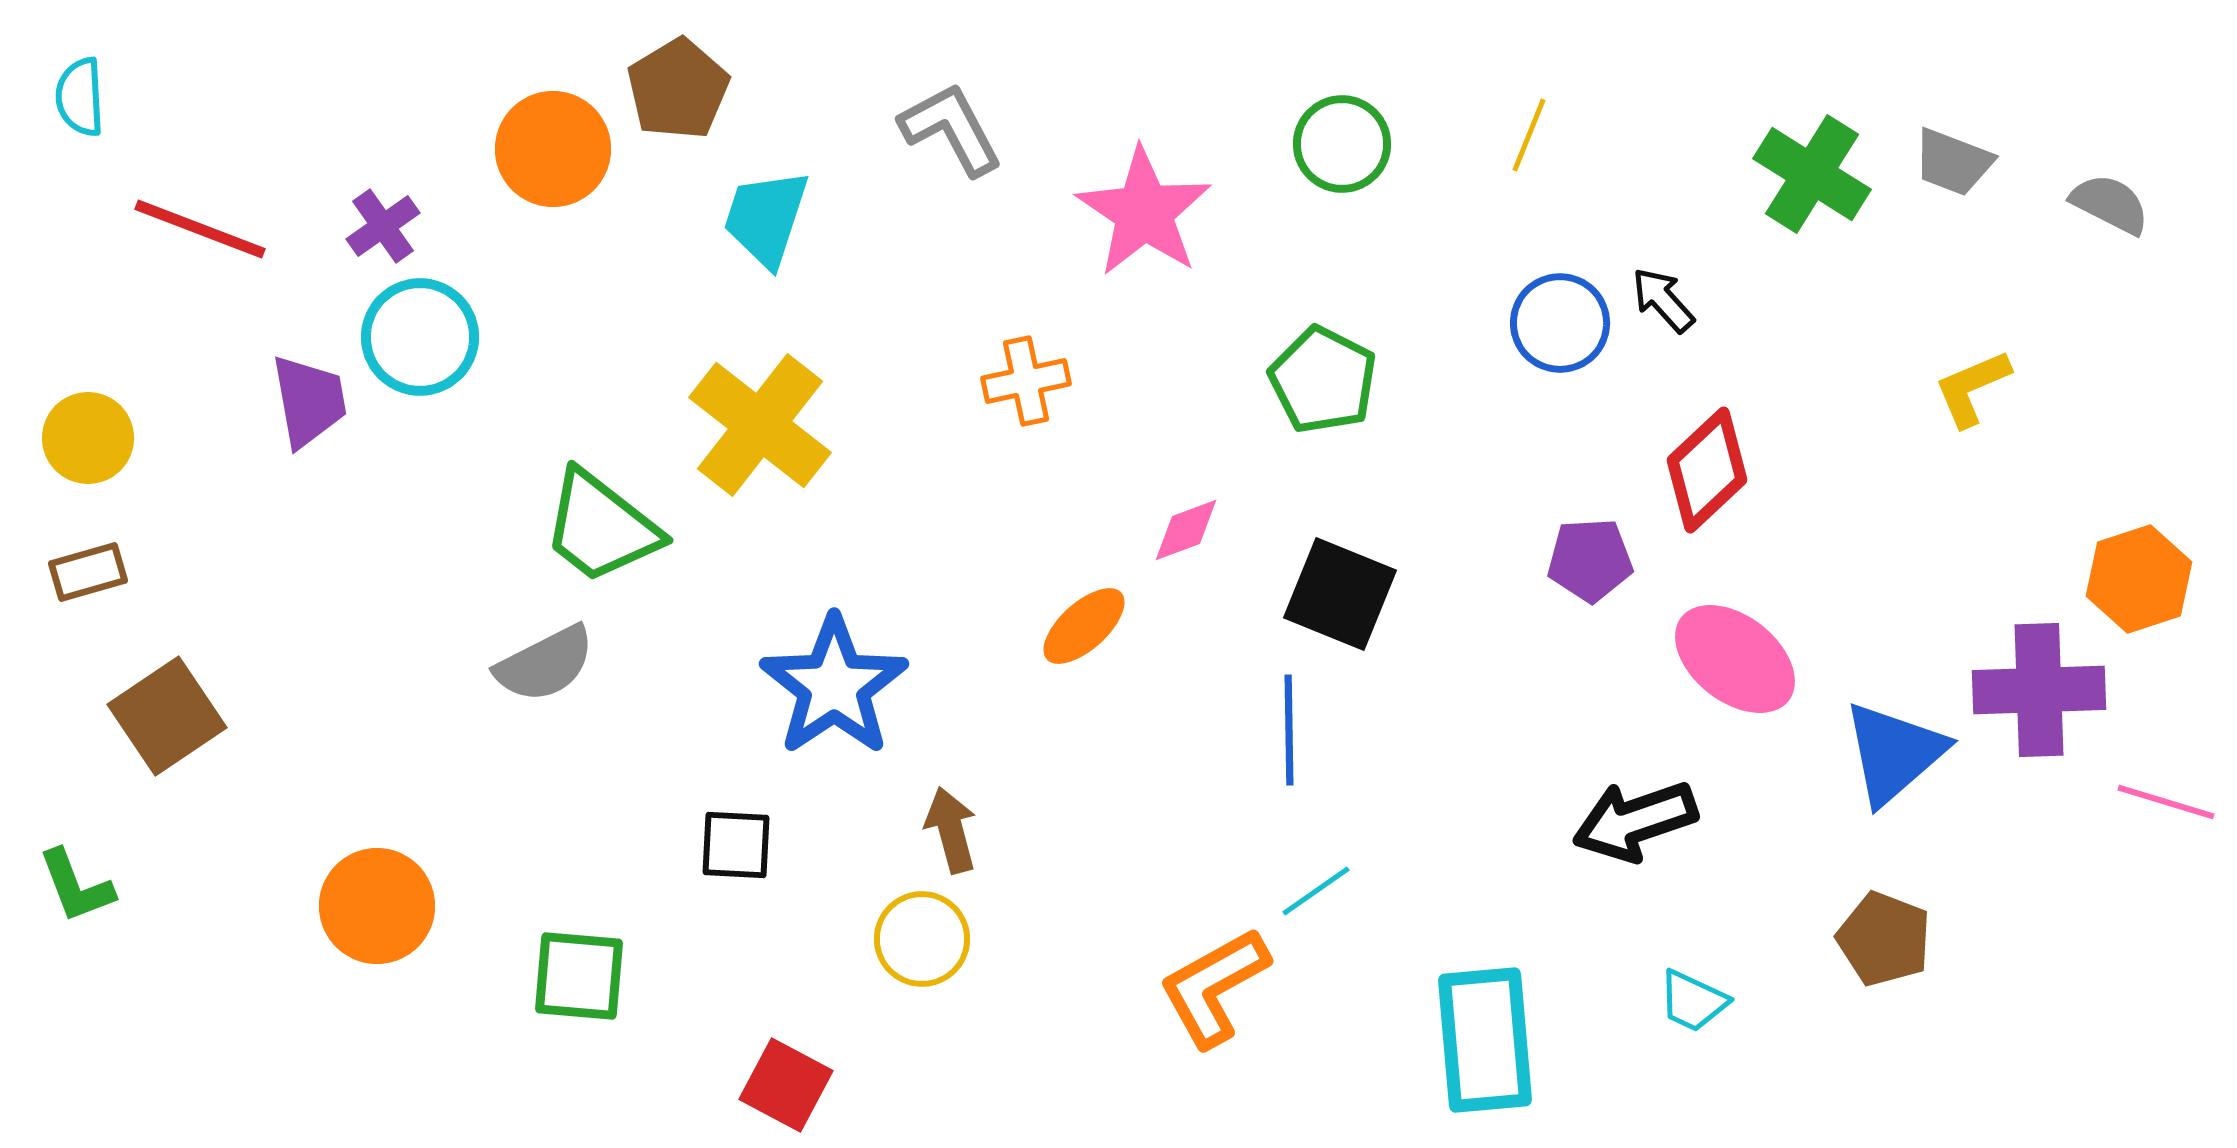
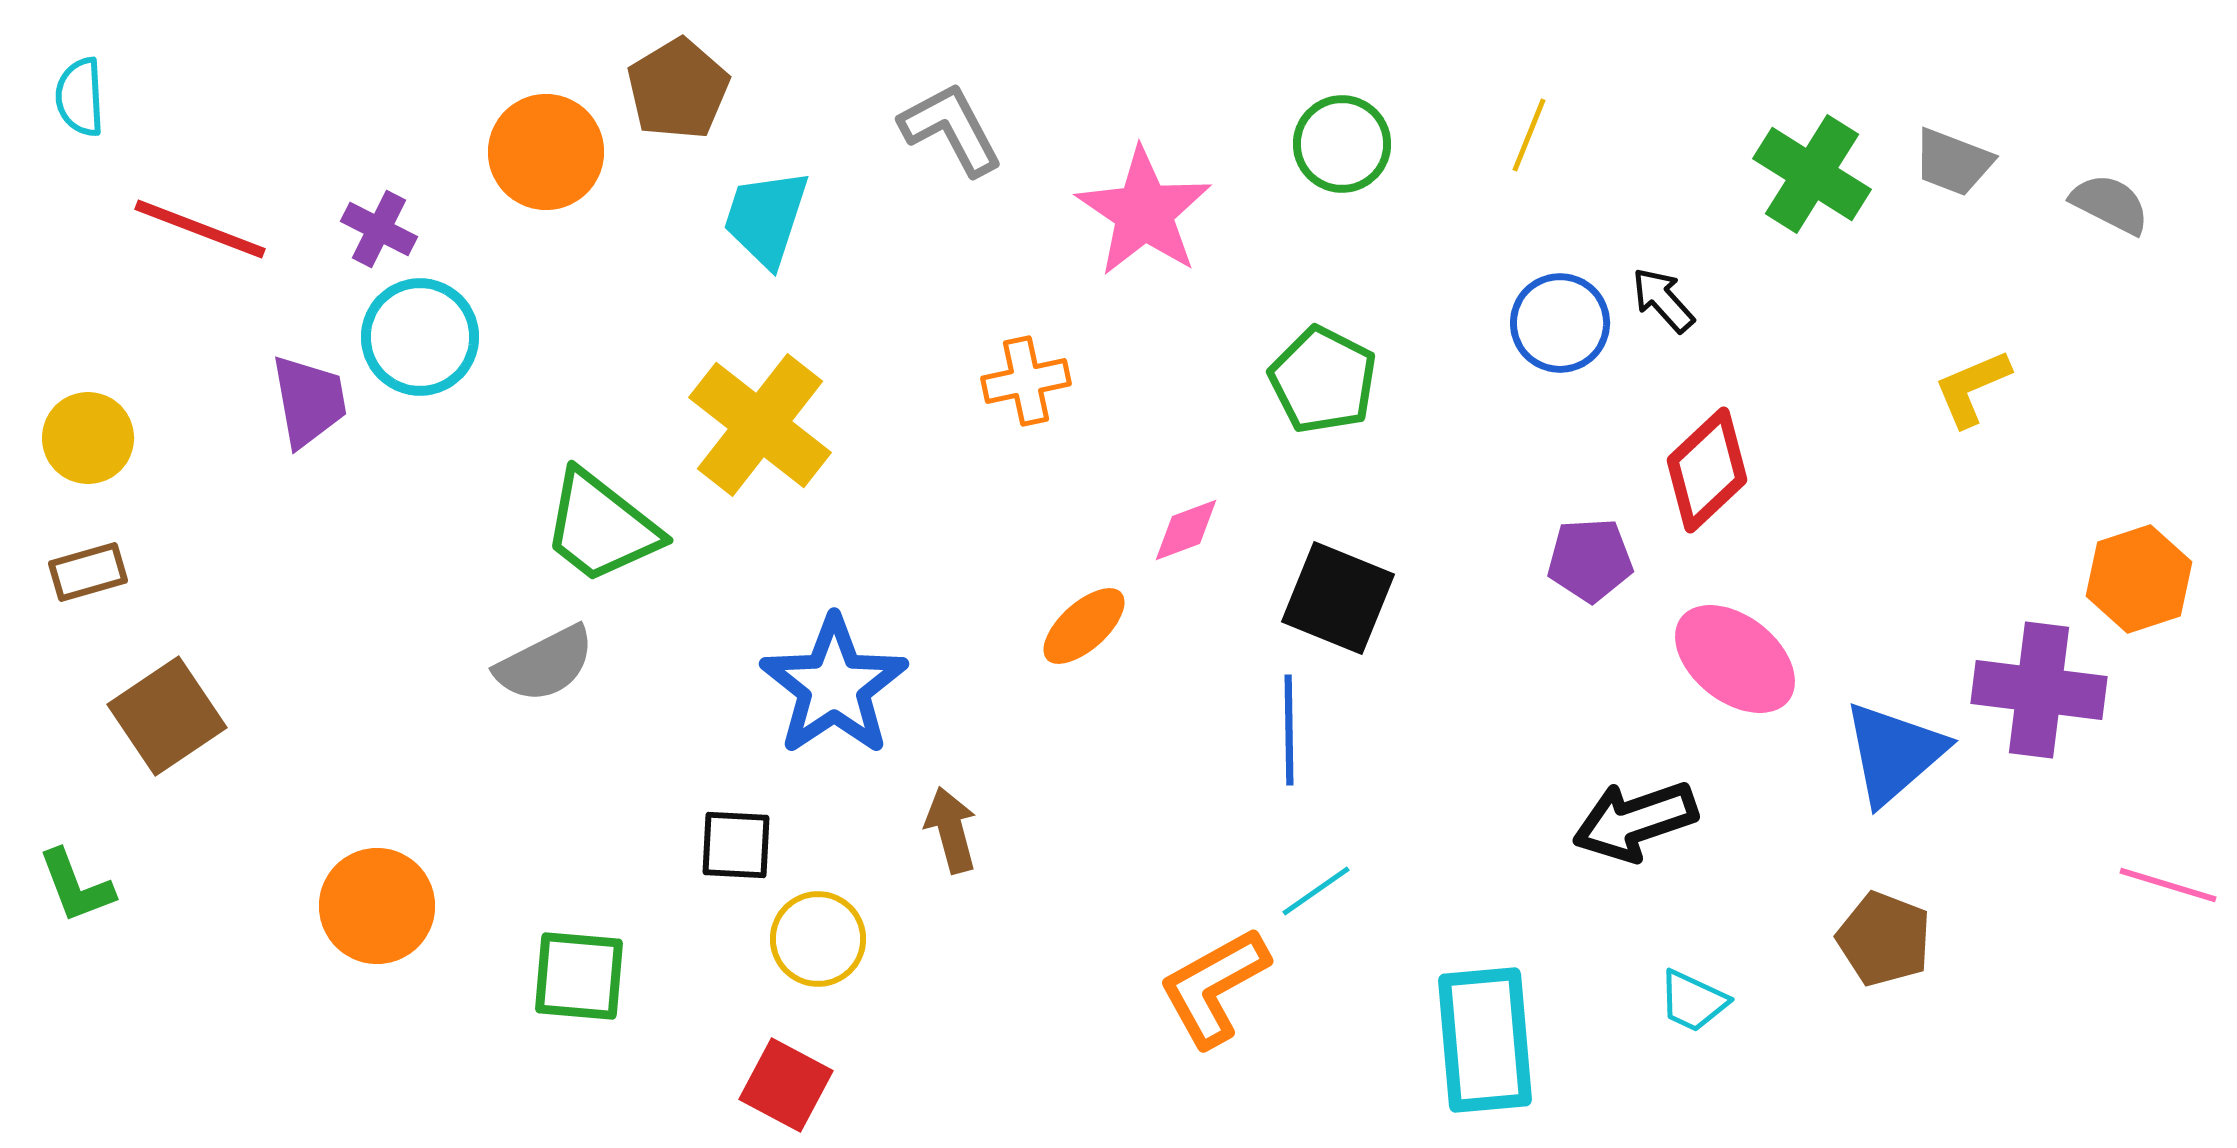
orange circle at (553, 149): moved 7 px left, 3 px down
purple cross at (383, 226): moved 4 px left, 3 px down; rotated 28 degrees counterclockwise
black square at (1340, 594): moved 2 px left, 4 px down
purple cross at (2039, 690): rotated 9 degrees clockwise
pink line at (2166, 802): moved 2 px right, 83 px down
yellow circle at (922, 939): moved 104 px left
